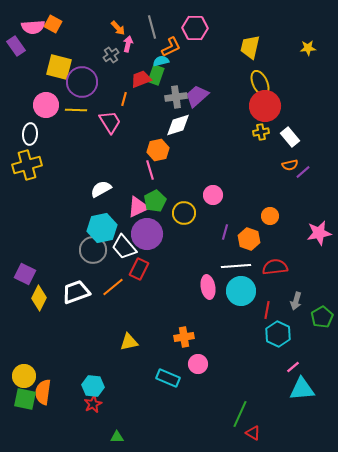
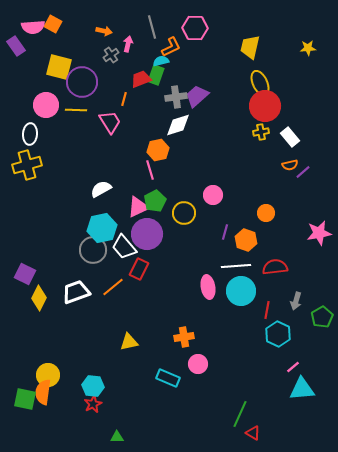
orange arrow at (118, 28): moved 14 px left, 3 px down; rotated 35 degrees counterclockwise
orange circle at (270, 216): moved 4 px left, 3 px up
orange hexagon at (249, 239): moved 3 px left, 1 px down
yellow circle at (24, 376): moved 24 px right, 1 px up
